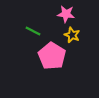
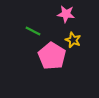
yellow star: moved 1 px right, 5 px down
